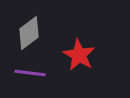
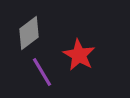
purple line: moved 12 px right, 1 px up; rotated 52 degrees clockwise
